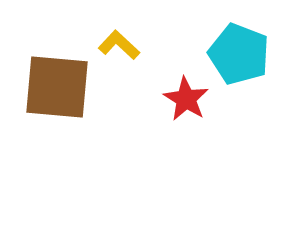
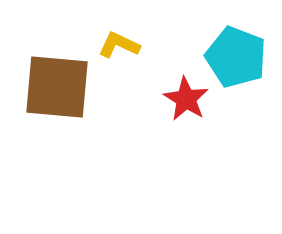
yellow L-shape: rotated 18 degrees counterclockwise
cyan pentagon: moved 3 px left, 3 px down
